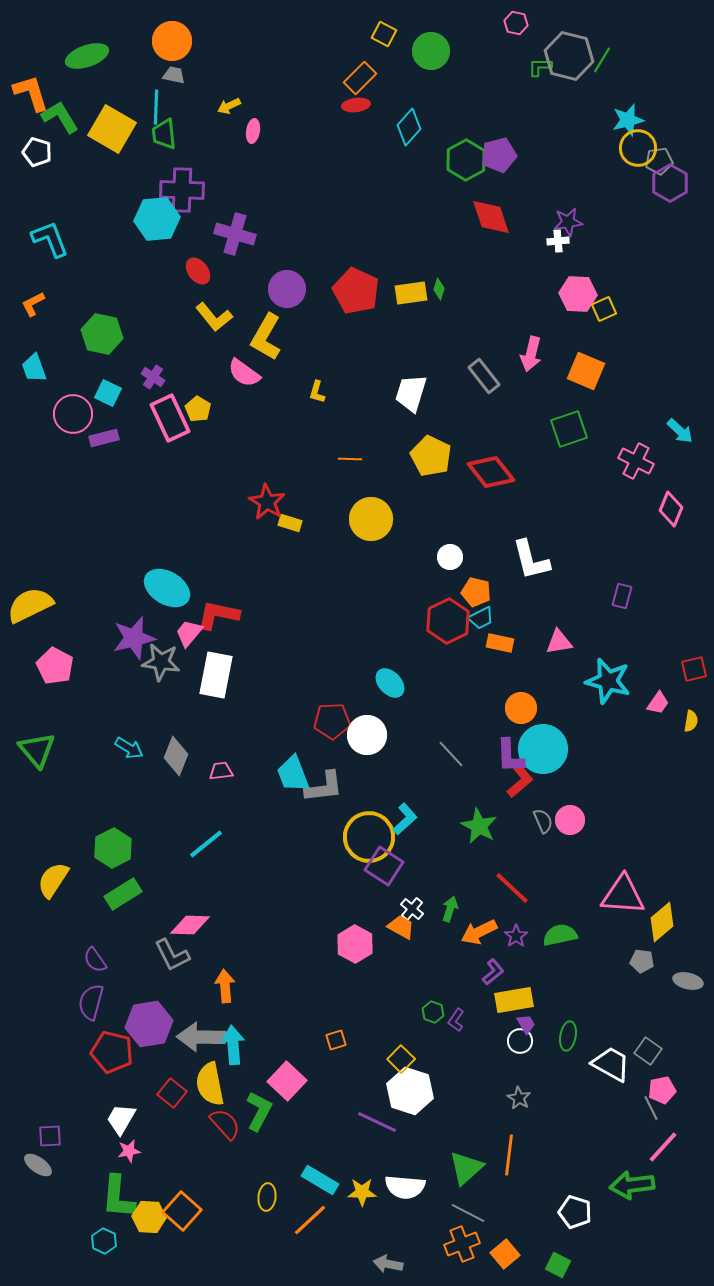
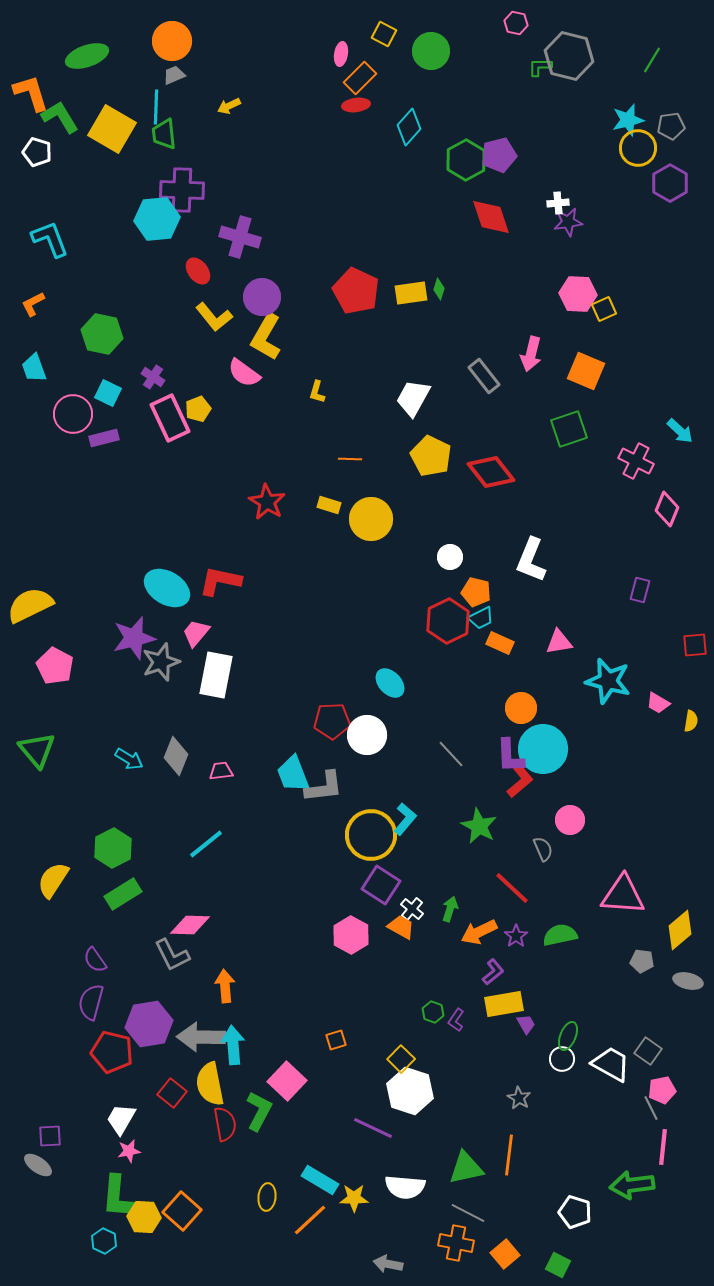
green line at (602, 60): moved 50 px right
gray trapezoid at (174, 75): rotated 35 degrees counterclockwise
pink ellipse at (253, 131): moved 88 px right, 77 px up
gray pentagon at (659, 161): moved 12 px right, 35 px up
purple cross at (235, 234): moved 5 px right, 3 px down
white cross at (558, 241): moved 38 px up
purple circle at (287, 289): moved 25 px left, 8 px down
white trapezoid at (411, 393): moved 2 px right, 5 px down; rotated 12 degrees clockwise
yellow pentagon at (198, 409): rotated 20 degrees clockwise
pink diamond at (671, 509): moved 4 px left
yellow rectangle at (290, 523): moved 39 px right, 18 px up
white L-shape at (531, 560): rotated 36 degrees clockwise
purple rectangle at (622, 596): moved 18 px right, 6 px up
red L-shape at (218, 615): moved 2 px right, 34 px up
pink trapezoid at (189, 633): moved 7 px right
orange rectangle at (500, 643): rotated 12 degrees clockwise
gray star at (161, 662): rotated 27 degrees counterclockwise
red square at (694, 669): moved 1 px right, 24 px up; rotated 8 degrees clockwise
pink trapezoid at (658, 703): rotated 85 degrees clockwise
cyan arrow at (129, 748): moved 11 px down
cyan L-shape at (405, 819): rotated 8 degrees counterclockwise
gray semicircle at (543, 821): moved 28 px down
yellow circle at (369, 837): moved 2 px right, 2 px up
purple square at (384, 866): moved 3 px left, 19 px down
yellow diamond at (662, 922): moved 18 px right, 8 px down
pink hexagon at (355, 944): moved 4 px left, 9 px up
yellow rectangle at (514, 1000): moved 10 px left, 4 px down
green ellipse at (568, 1036): rotated 12 degrees clockwise
white circle at (520, 1041): moved 42 px right, 18 px down
purple line at (377, 1122): moved 4 px left, 6 px down
red semicircle at (225, 1124): rotated 32 degrees clockwise
pink line at (663, 1147): rotated 36 degrees counterclockwise
green triangle at (466, 1168): rotated 30 degrees clockwise
yellow star at (362, 1192): moved 8 px left, 6 px down
yellow hexagon at (149, 1217): moved 5 px left
orange cross at (462, 1244): moved 6 px left, 1 px up; rotated 32 degrees clockwise
